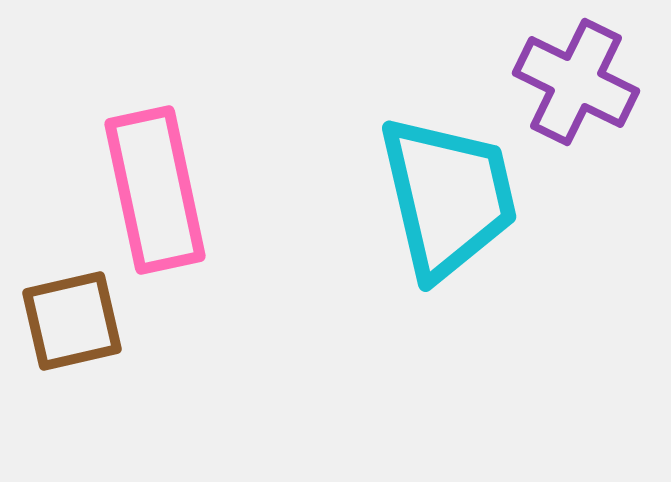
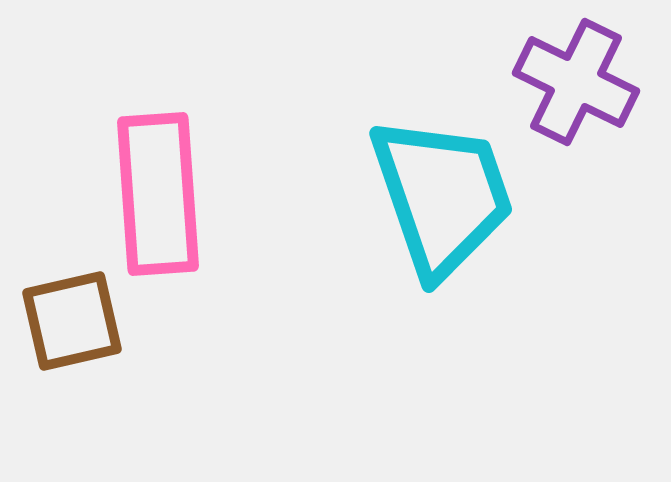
pink rectangle: moved 3 px right, 4 px down; rotated 8 degrees clockwise
cyan trapezoid: moved 6 px left, 1 px up; rotated 6 degrees counterclockwise
